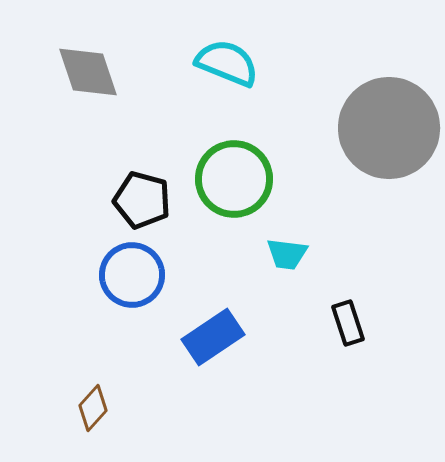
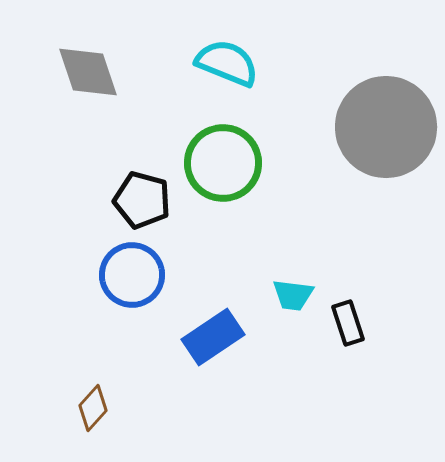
gray circle: moved 3 px left, 1 px up
green circle: moved 11 px left, 16 px up
cyan trapezoid: moved 6 px right, 41 px down
